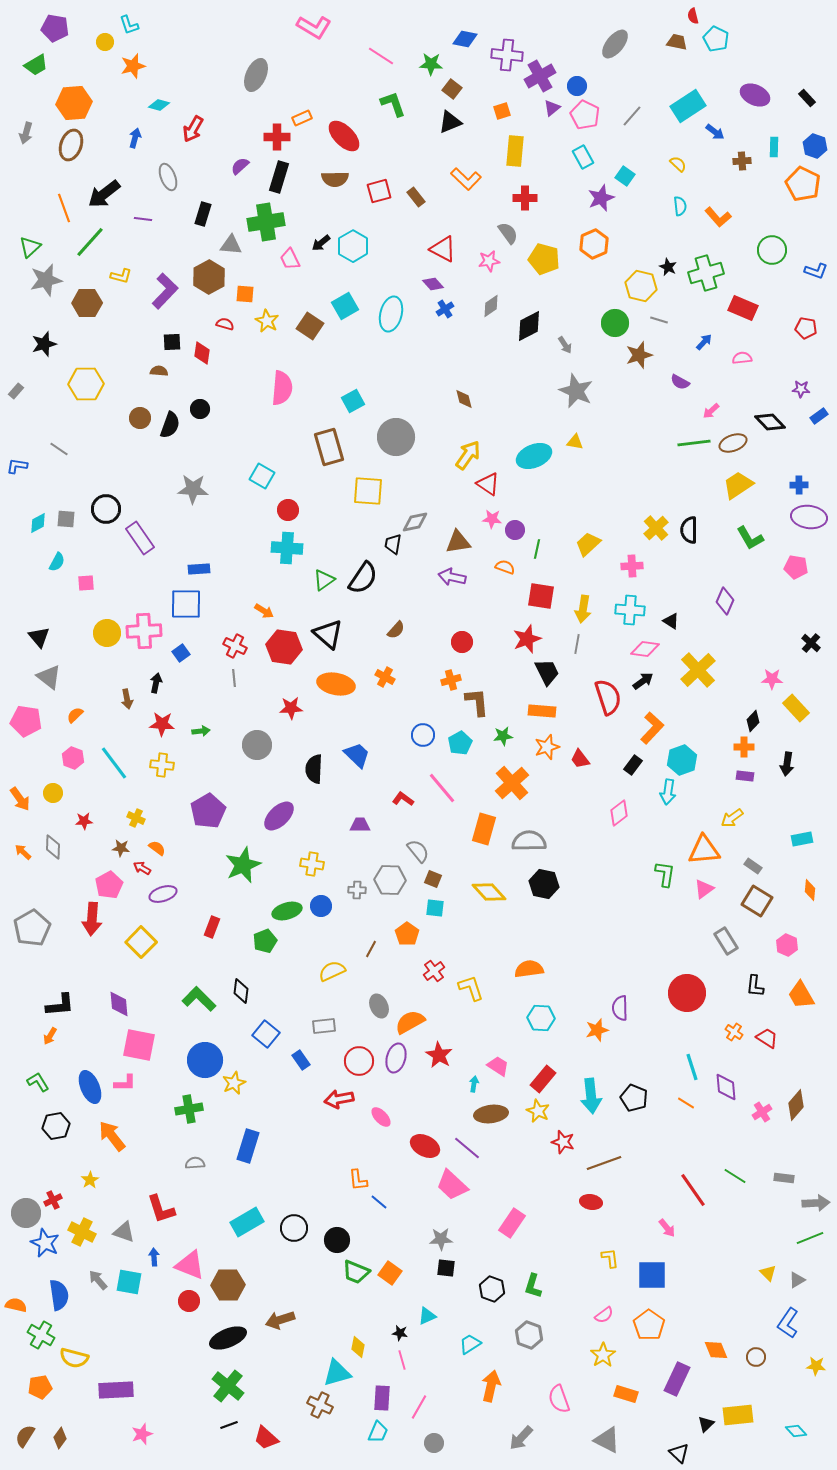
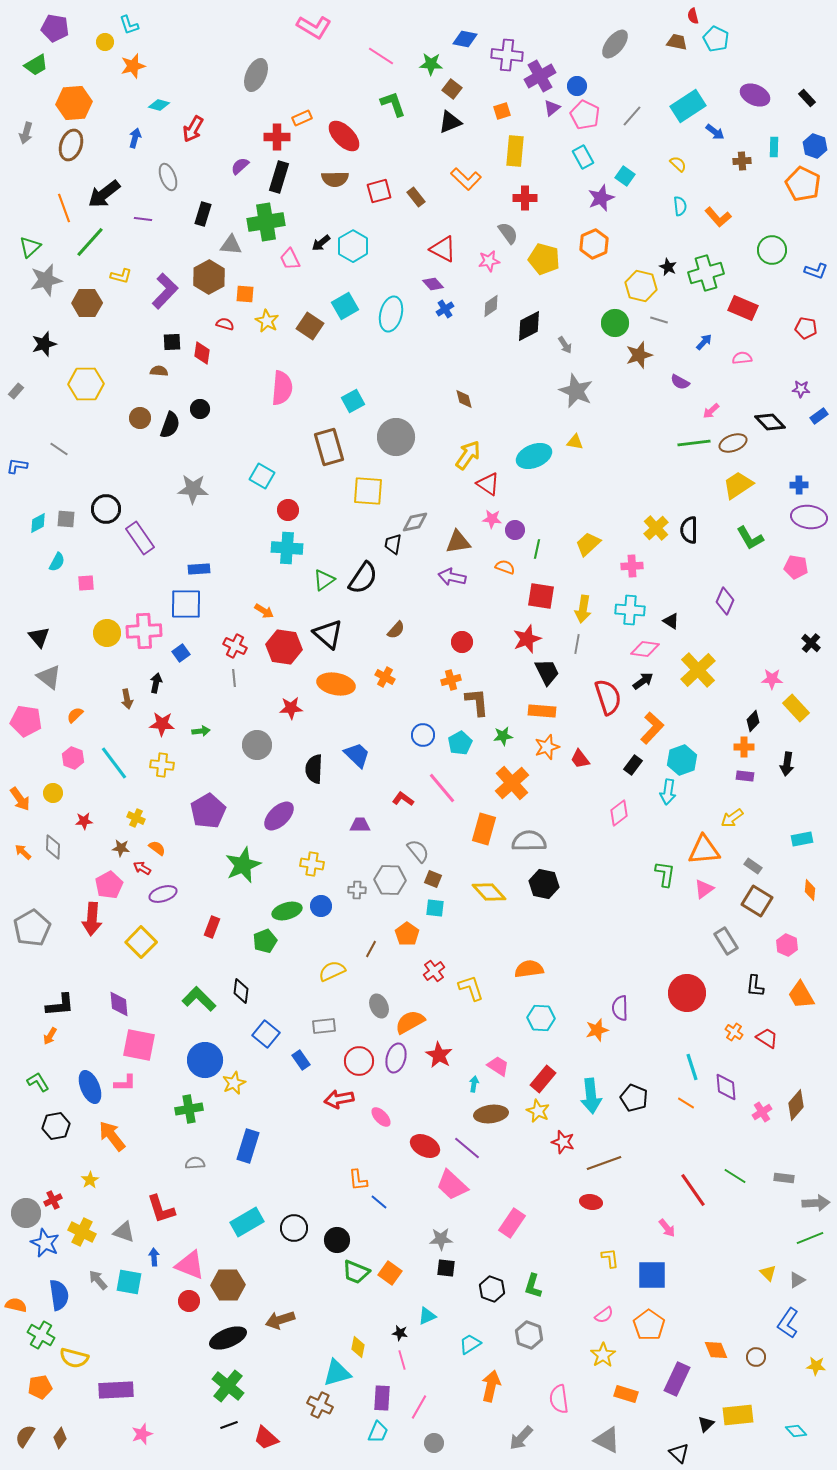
pink semicircle at (559, 1399): rotated 12 degrees clockwise
